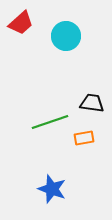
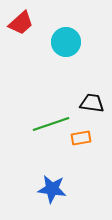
cyan circle: moved 6 px down
green line: moved 1 px right, 2 px down
orange rectangle: moved 3 px left
blue star: rotated 12 degrees counterclockwise
